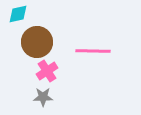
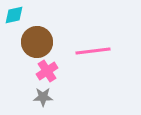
cyan diamond: moved 4 px left, 1 px down
pink line: rotated 8 degrees counterclockwise
